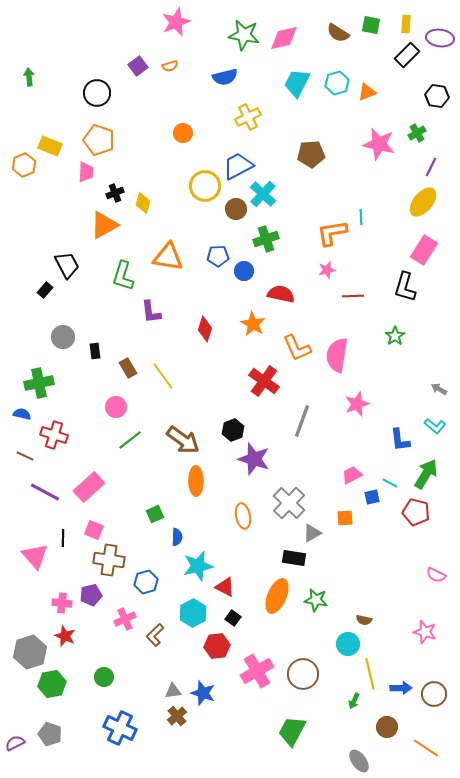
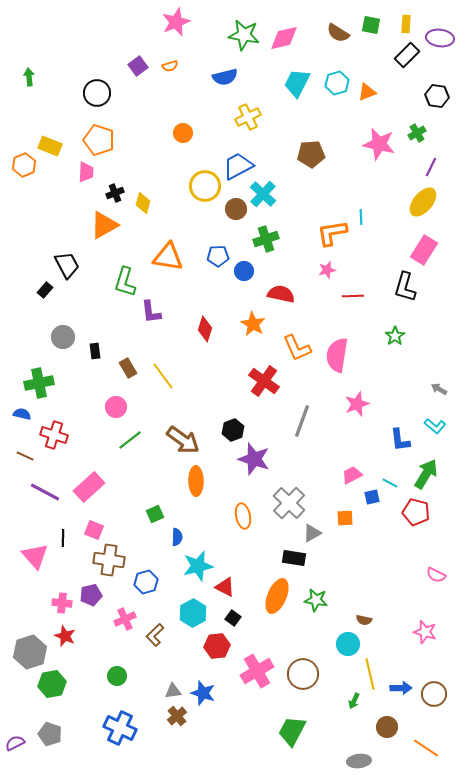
green L-shape at (123, 276): moved 2 px right, 6 px down
green circle at (104, 677): moved 13 px right, 1 px up
gray ellipse at (359, 761): rotated 60 degrees counterclockwise
